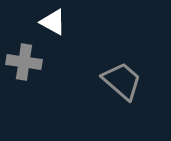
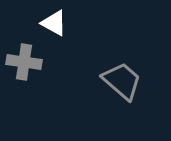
white triangle: moved 1 px right, 1 px down
